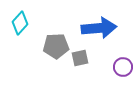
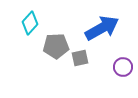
cyan diamond: moved 10 px right
blue arrow: moved 3 px right; rotated 24 degrees counterclockwise
